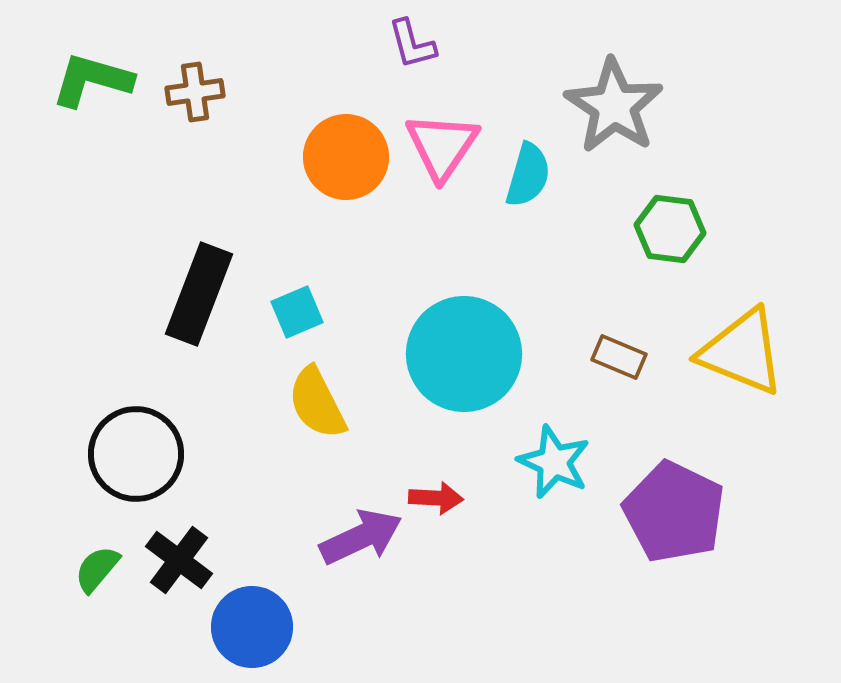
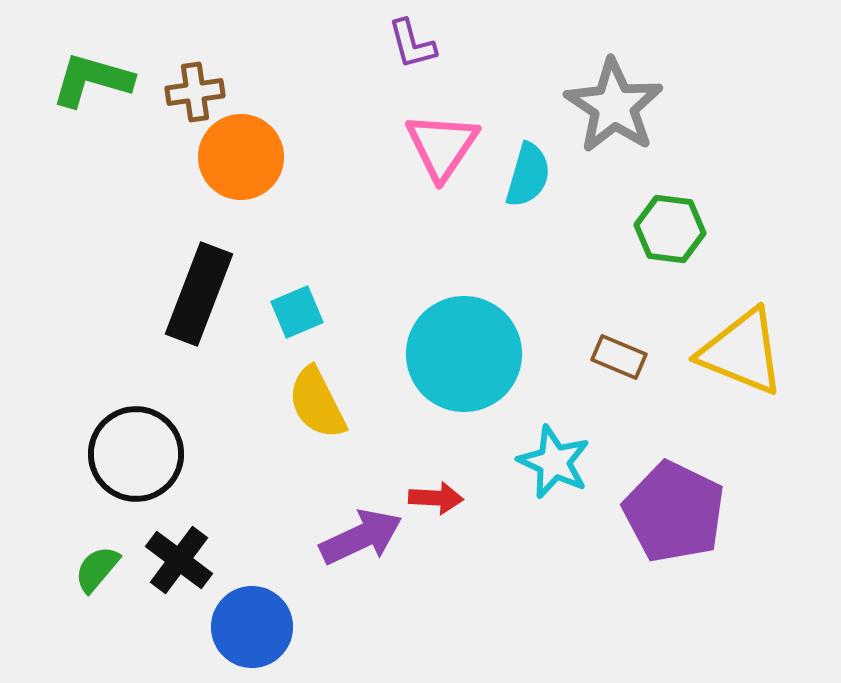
orange circle: moved 105 px left
